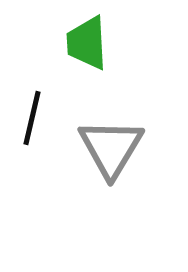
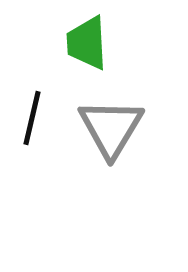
gray triangle: moved 20 px up
